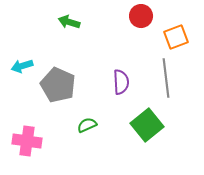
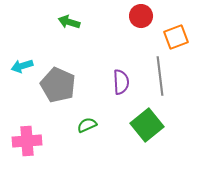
gray line: moved 6 px left, 2 px up
pink cross: rotated 12 degrees counterclockwise
